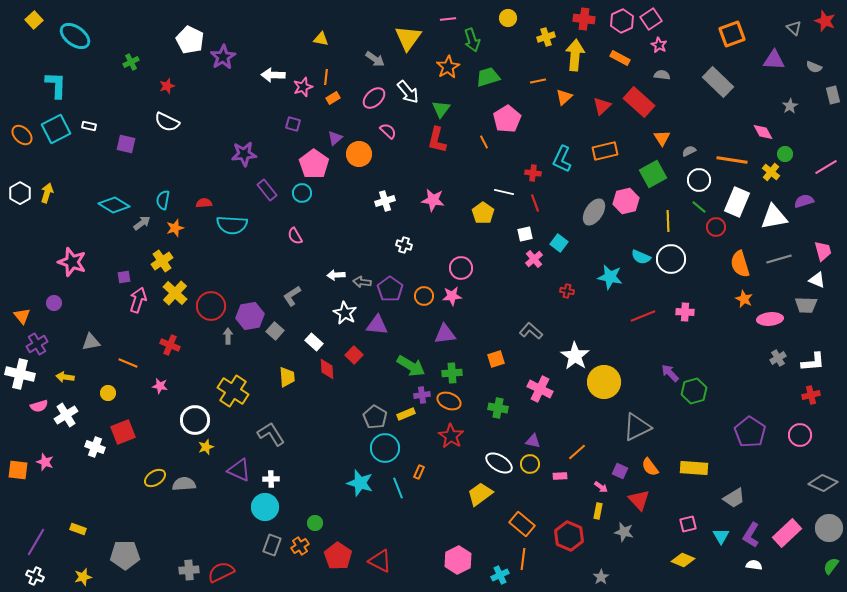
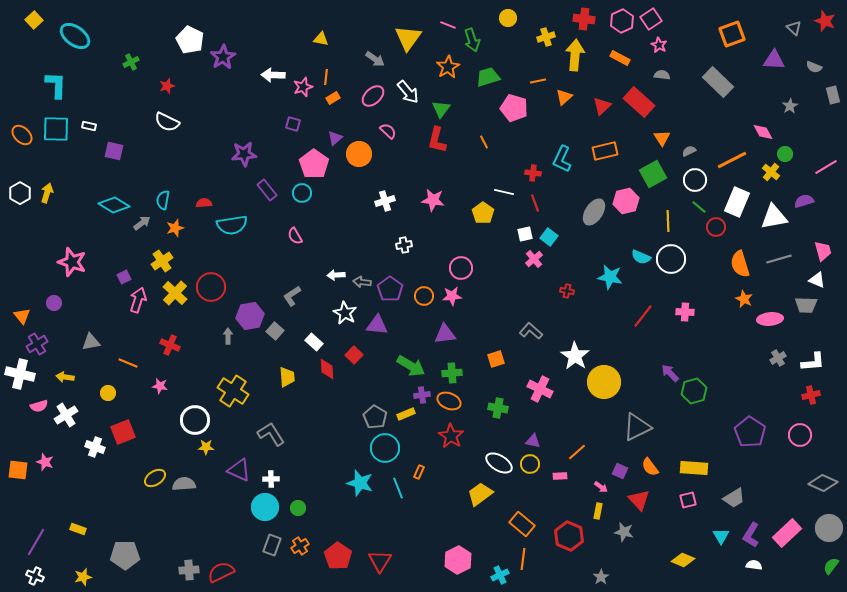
pink line at (448, 19): moved 6 px down; rotated 28 degrees clockwise
pink ellipse at (374, 98): moved 1 px left, 2 px up
pink pentagon at (507, 119): moved 7 px right, 11 px up; rotated 24 degrees counterclockwise
cyan square at (56, 129): rotated 28 degrees clockwise
purple square at (126, 144): moved 12 px left, 7 px down
orange line at (732, 160): rotated 36 degrees counterclockwise
white circle at (699, 180): moved 4 px left
cyan semicircle at (232, 225): rotated 12 degrees counterclockwise
cyan square at (559, 243): moved 10 px left, 6 px up
white cross at (404, 245): rotated 28 degrees counterclockwise
purple square at (124, 277): rotated 16 degrees counterclockwise
red circle at (211, 306): moved 19 px up
red line at (643, 316): rotated 30 degrees counterclockwise
yellow star at (206, 447): rotated 21 degrees clockwise
green circle at (315, 523): moved 17 px left, 15 px up
pink square at (688, 524): moved 24 px up
red triangle at (380, 561): rotated 35 degrees clockwise
